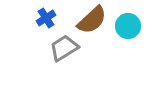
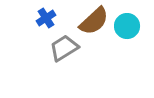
brown semicircle: moved 2 px right, 1 px down
cyan circle: moved 1 px left
